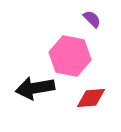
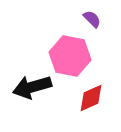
black arrow: moved 3 px left, 1 px up; rotated 6 degrees counterclockwise
red diamond: rotated 20 degrees counterclockwise
